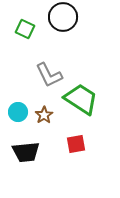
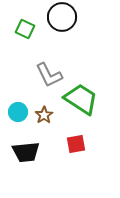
black circle: moved 1 px left
